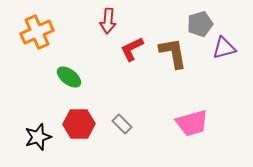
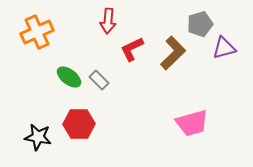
brown L-shape: rotated 56 degrees clockwise
gray rectangle: moved 23 px left, 44 px up
black star: rotated 28 degrees clockwise
